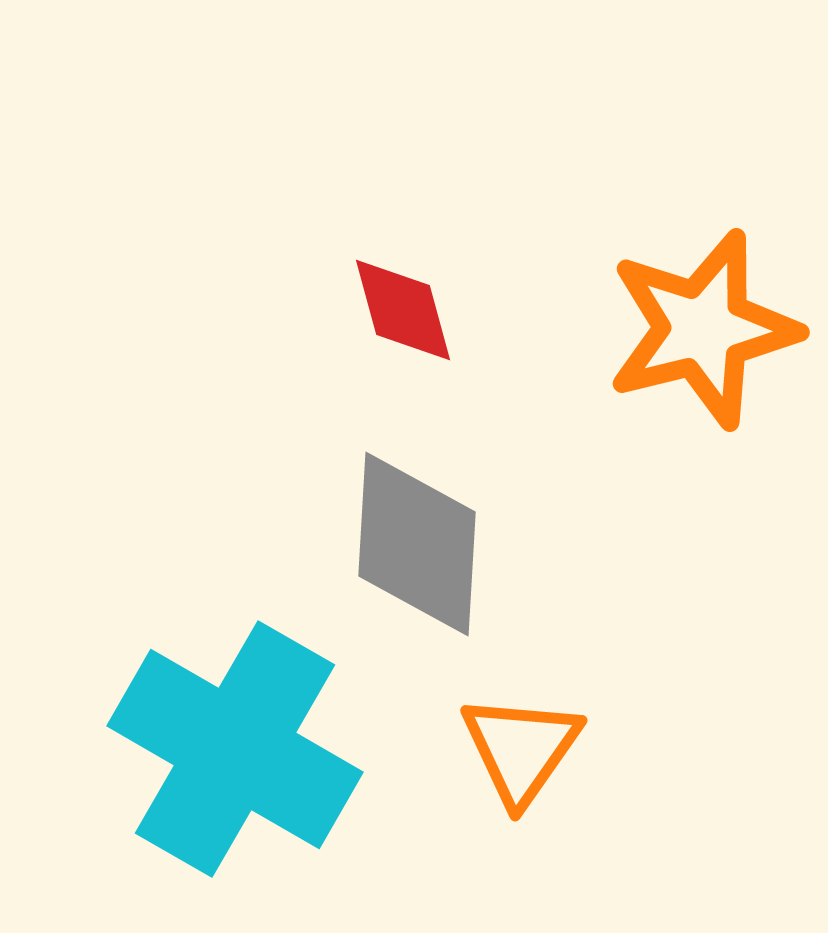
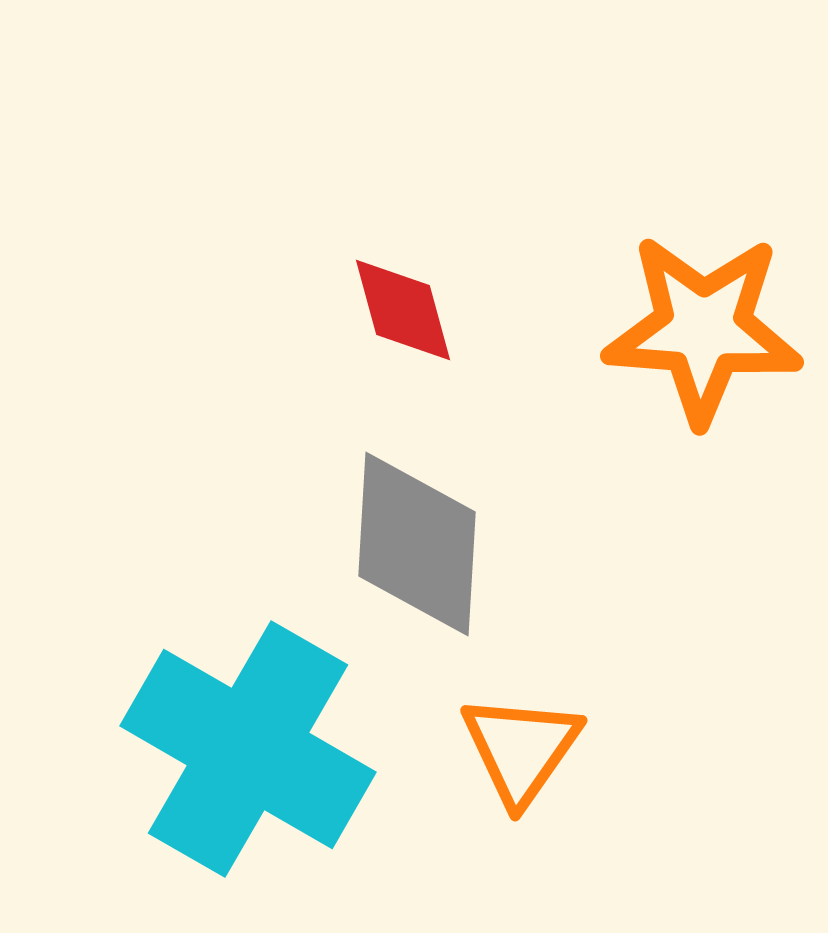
orange star: rotated 18 degrees clockwise
cyan cross: moved 13 px right
